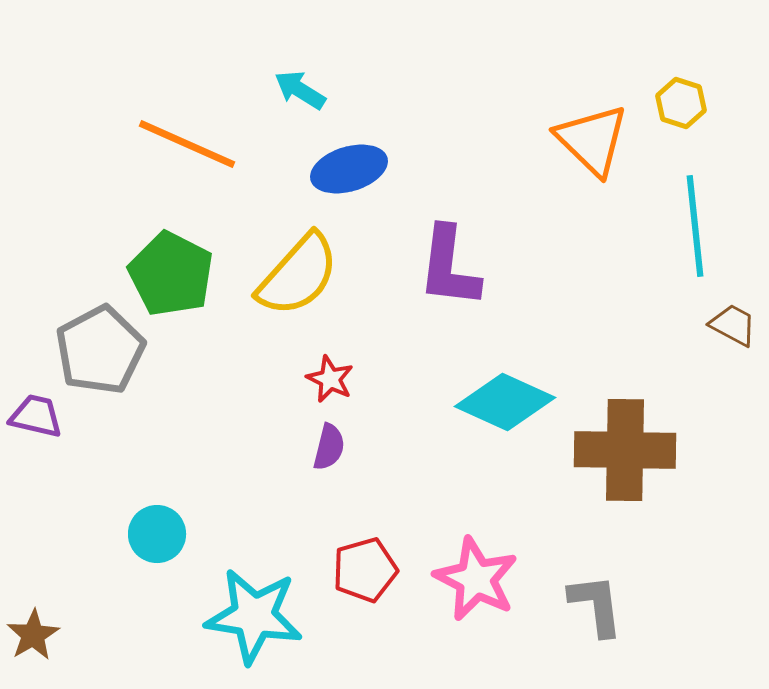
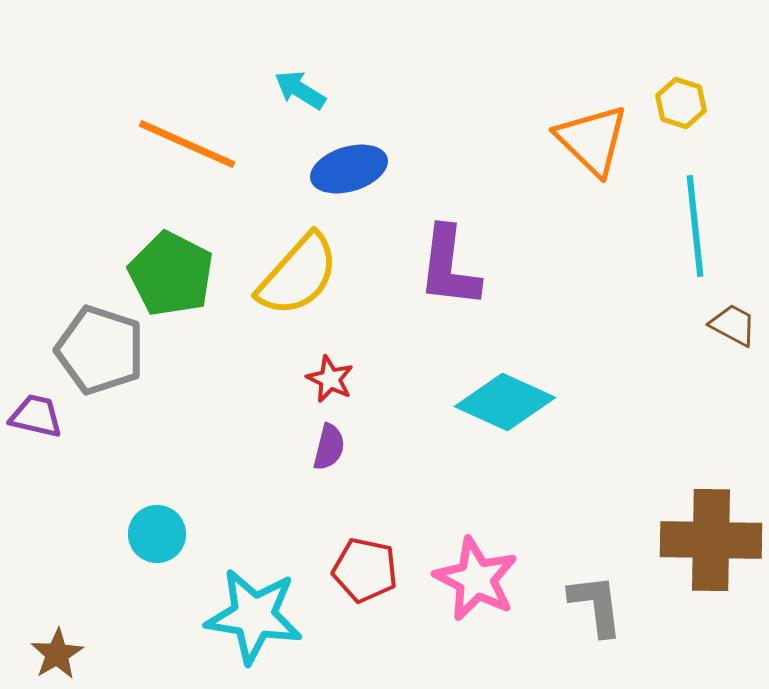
gray pentagon: rotated 26 degrees counterclockwise
brown cross: moved 86 px right, 90 px down
red pentagon: rotated 28 degrees clockwise
brown star: moved 24 px right, 19 px down
